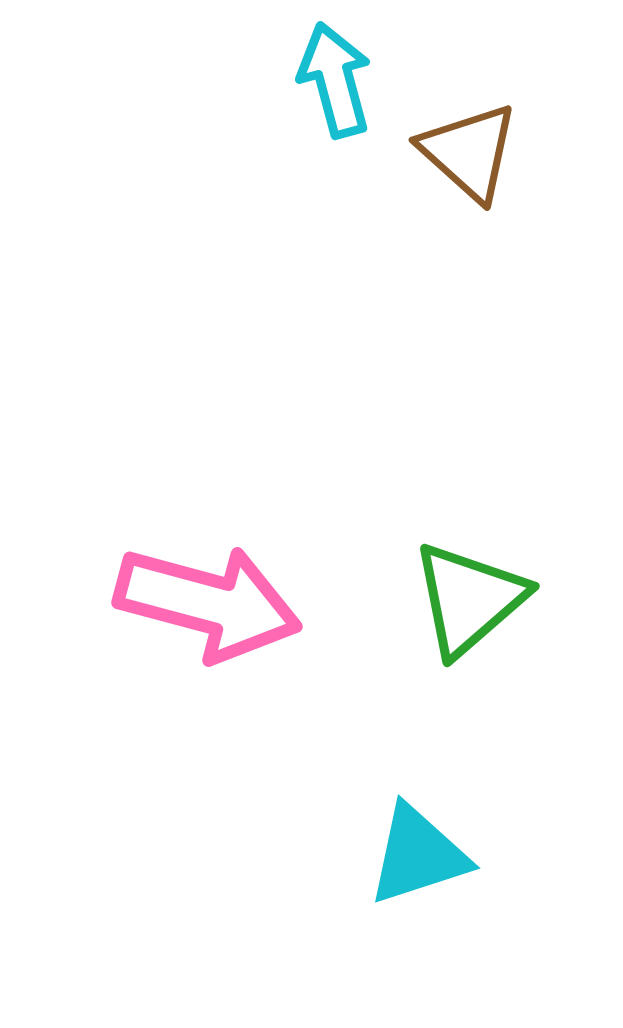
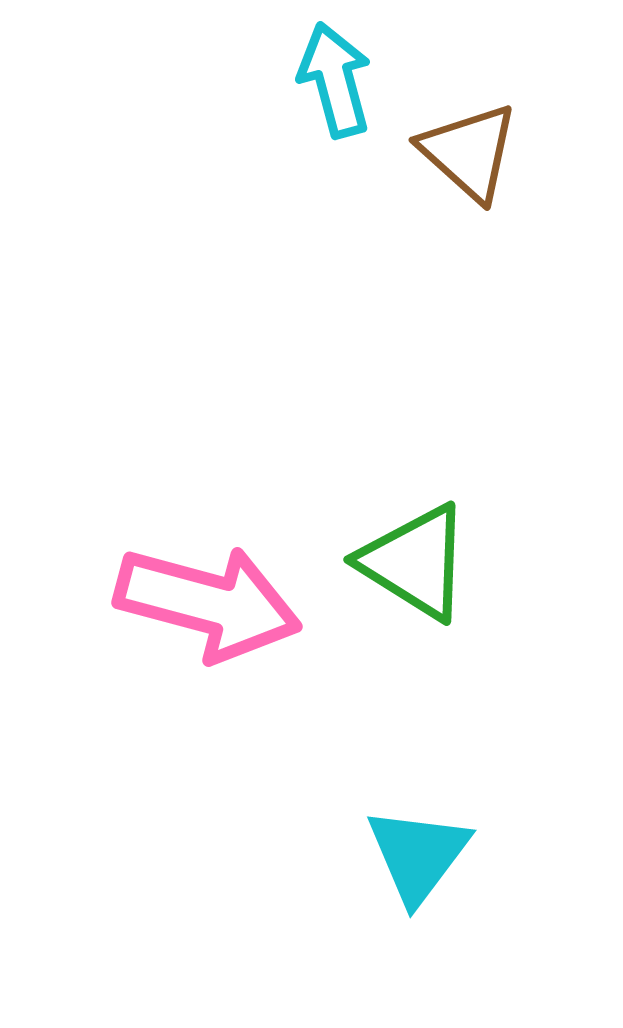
green triangle: moved 54 px left, 37 px up; rotated 47 degrees counterclockwise
cyan triangle: rotated 35 degrees counterclockwise
